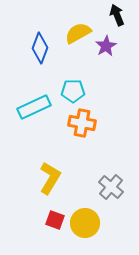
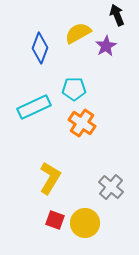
cyan pentagon: moved 1 px right, 2 px up
orange cross: rotated 24 degrees clockwise
